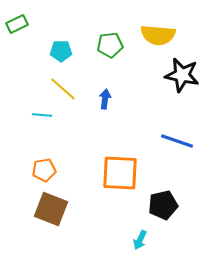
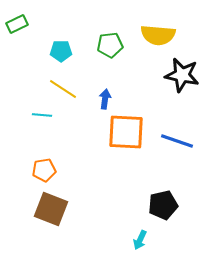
yellow line: rotated 8 degrees counterclockwise
orange square: moved 6 px right, 41 px up
